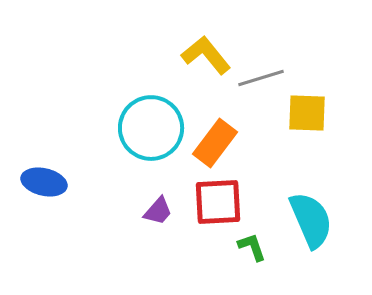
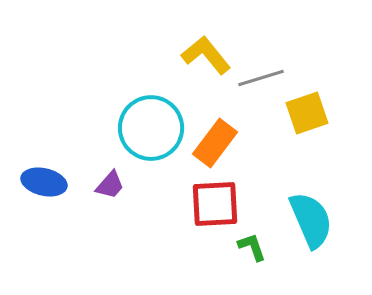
yellow square: rotated 21 degrees counterclockwise
red square: moved 3 px left, 2 px down
purple trapezoid: moved 48 px left, 26 px up
